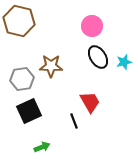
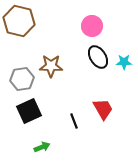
cyan star: rotated 14 degrees clockwise
red trapezoid: moved 13 px right, 7 px down
